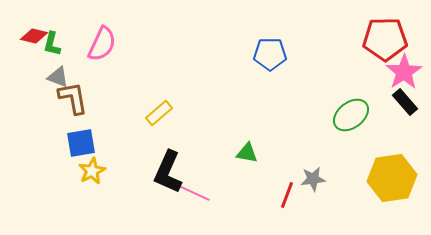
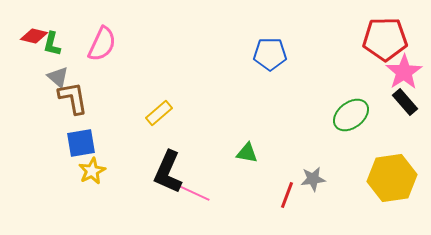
gray triangle: rotated 20 degrees clockwise
